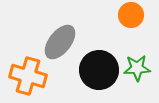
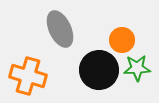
orange circle: moved 9 px left, 25 px down
gray ellipse: moved 13 px up; rotated 63 degrees counterclockwise
